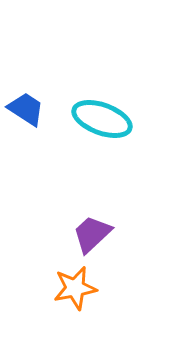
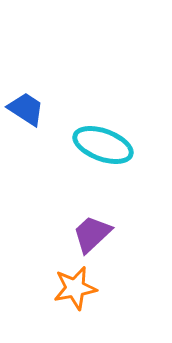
cyan ellipse: moved 1 px right, 26 px down
